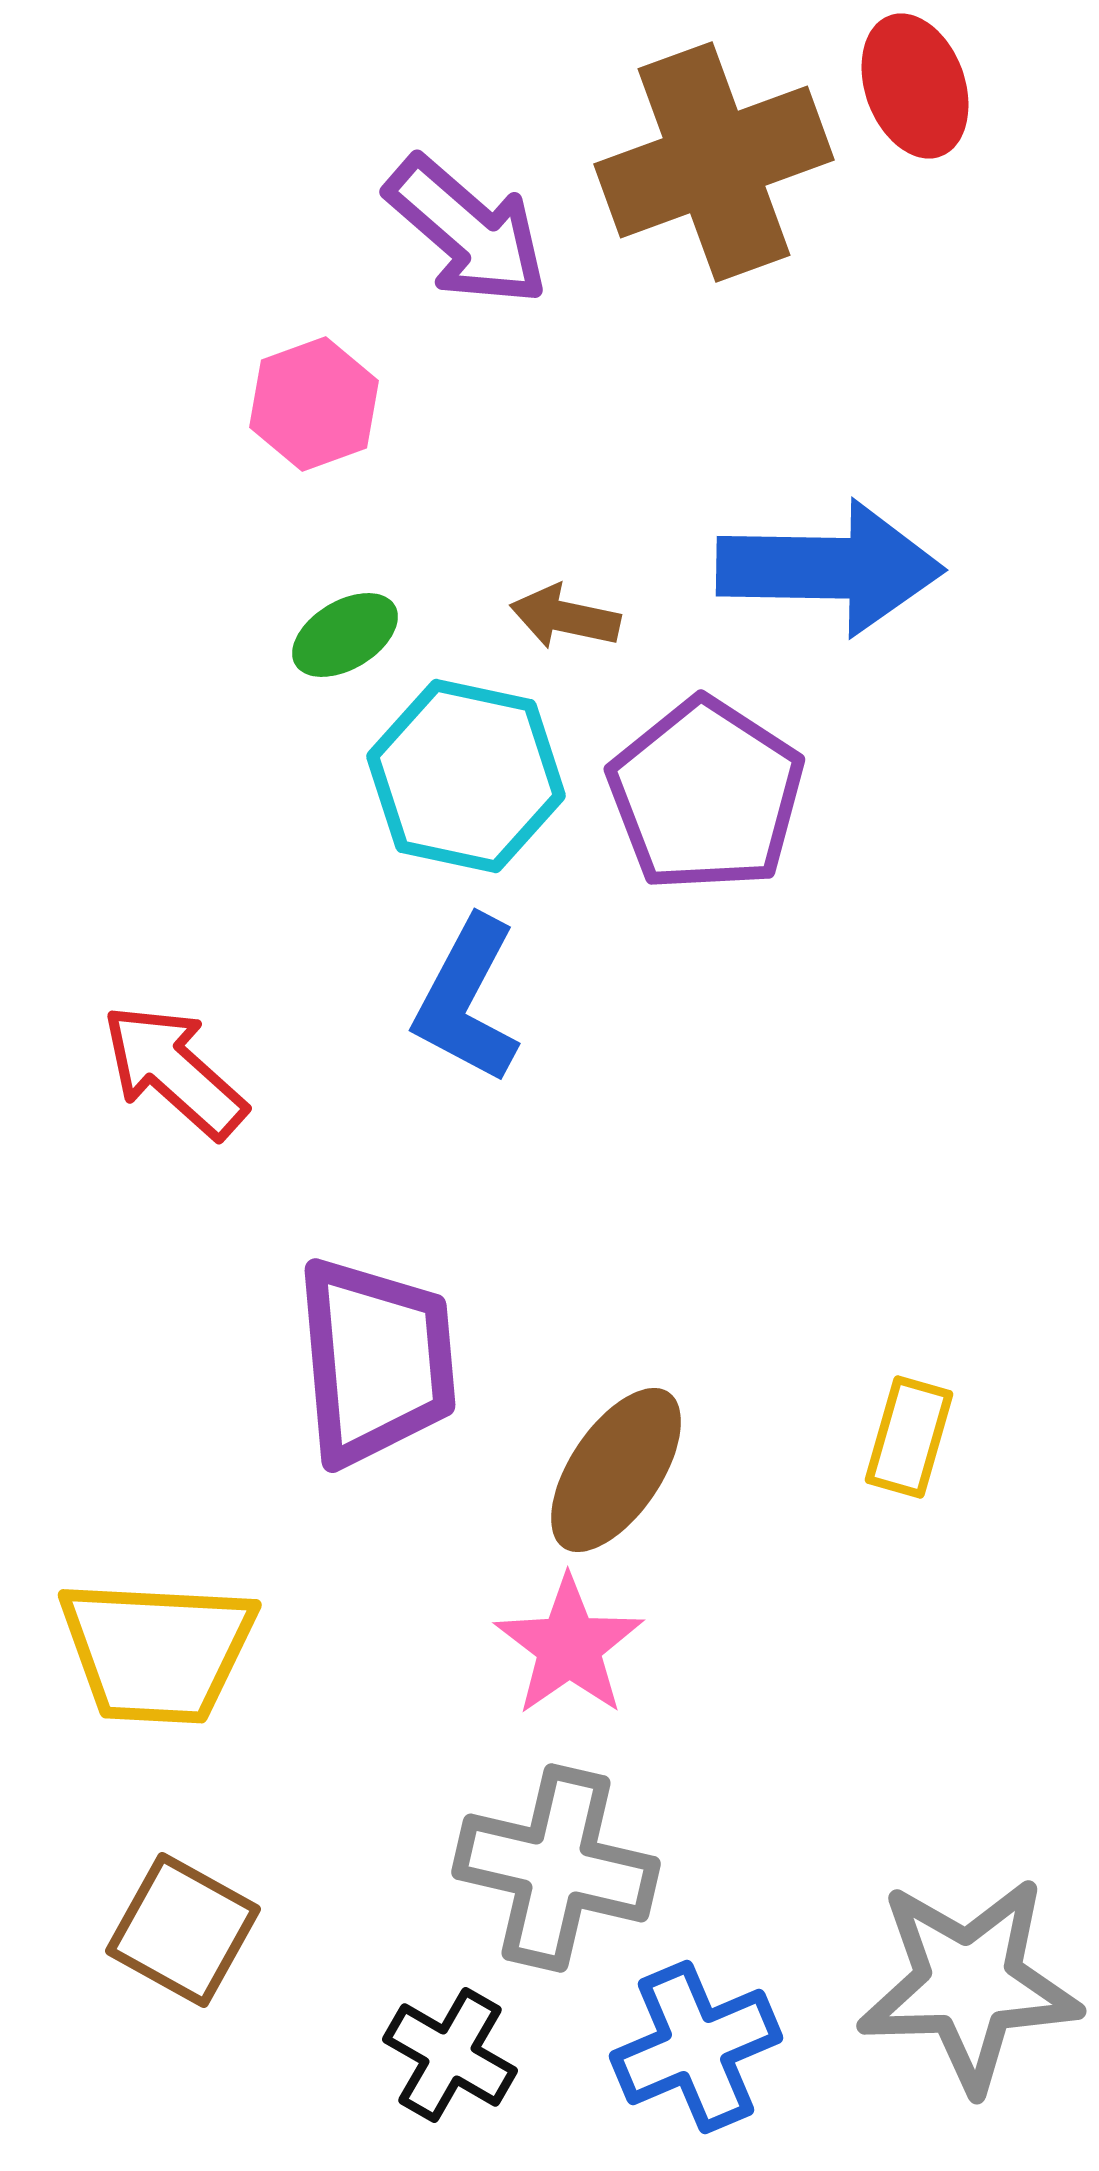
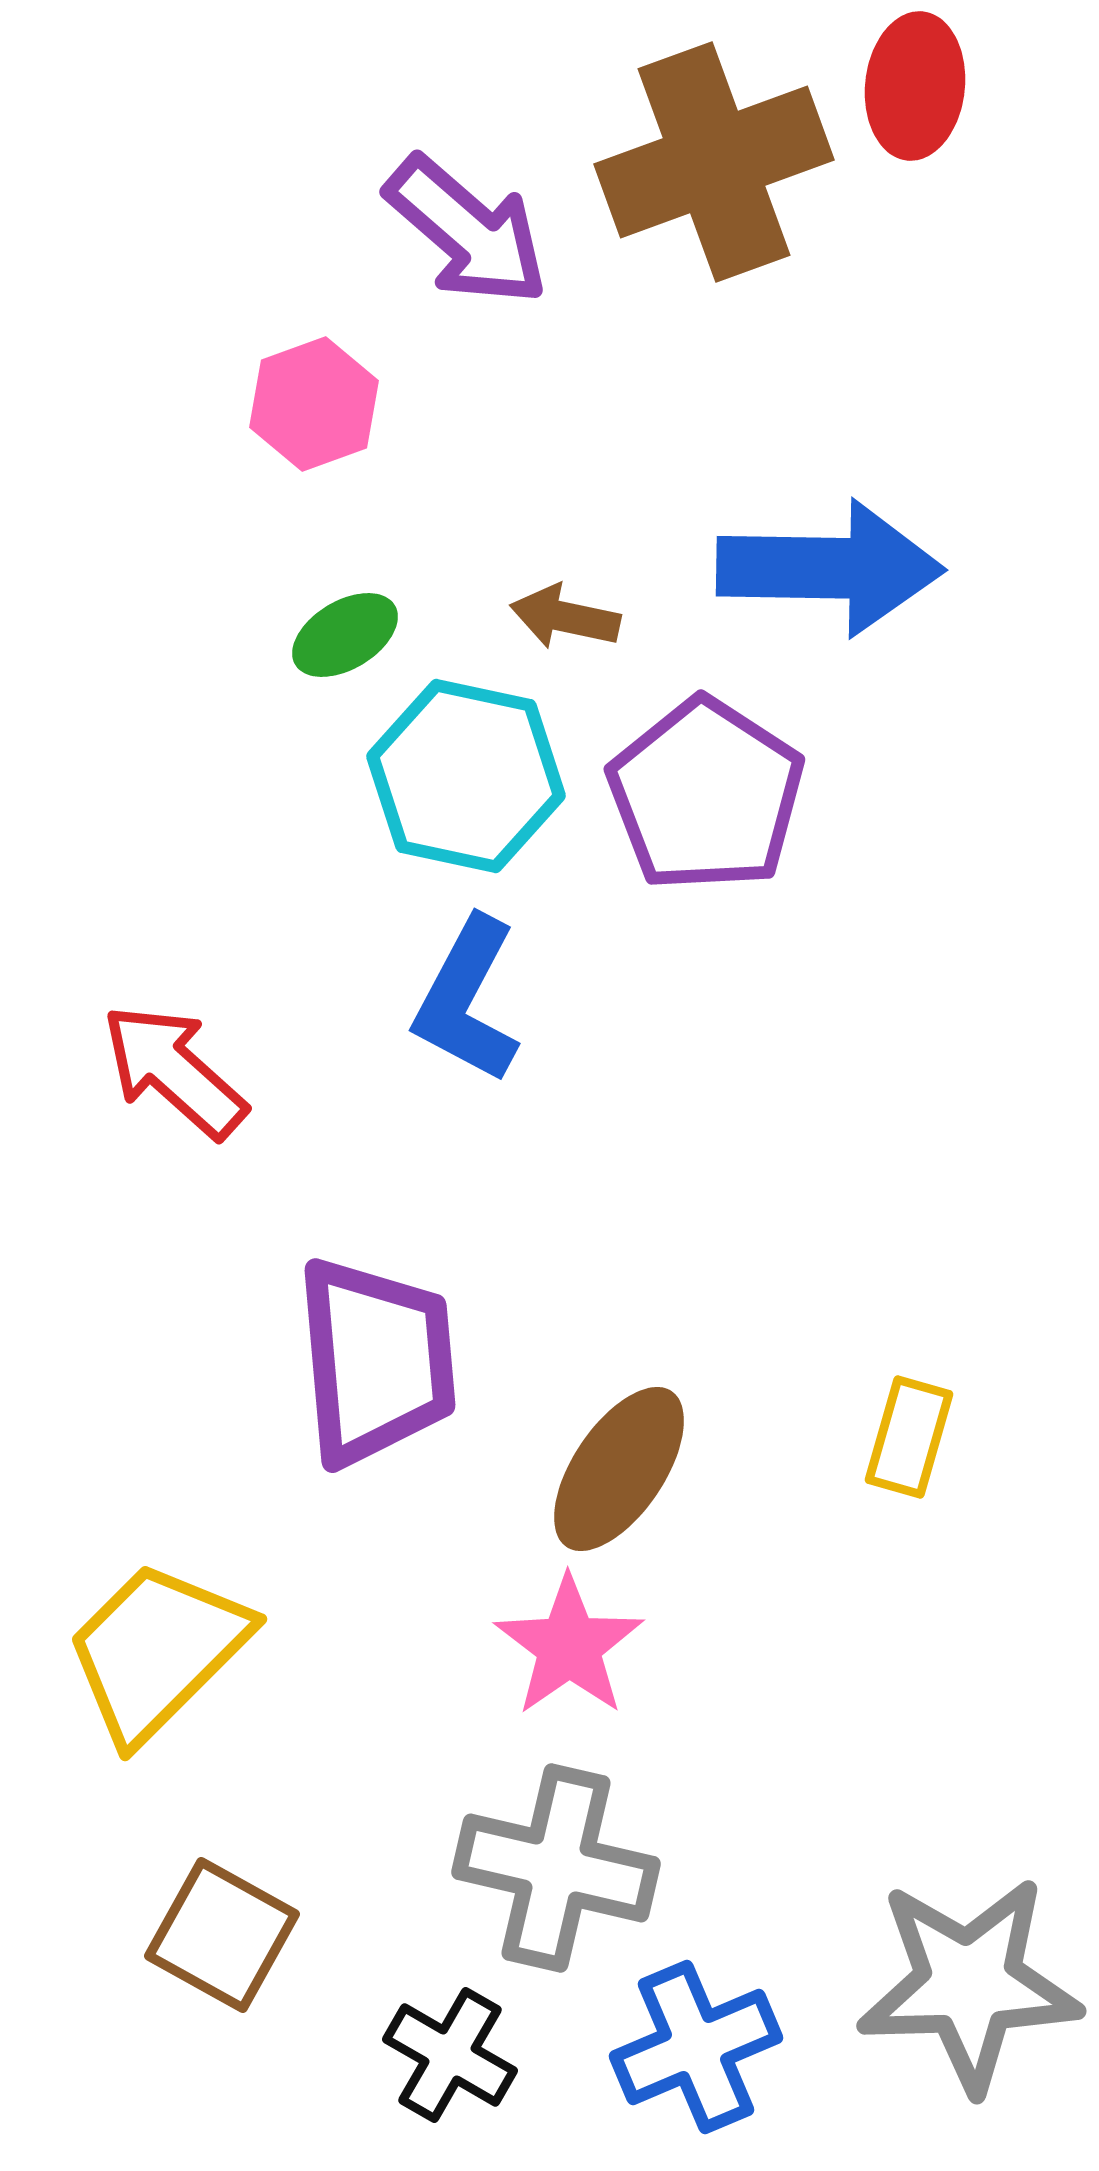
red ellipse: rotated 26 degrees clockwise
brown ellipse: moved 3 px right, 1 px up
yellow trapezoid: rotated 132 degrees clockwise
brown square: moved 39 px right, 5 px down
